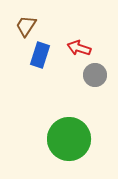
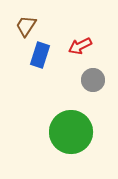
red arrow: moved 1 px right, 2 px up; rotated 45 degrees counterclockwise
gray circle: moved 2 px left, 5 px down
green circle: moved 2 px right, 7 px up
